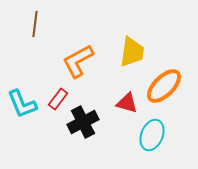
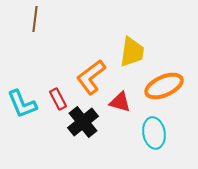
brown line: moved 5 px up
orange L-shape: moved 13 px right, 16 px down; rotated 9 degrees counterclockwise
orange ellipse: rotated 21 degrees clockwise
red rectangle: rotated 65 degrees counterclockwise
red triangle: moved 7 px left, 1 px up
black cross: rotated 12 degrees counterclockwise
cyan ellipse: moved 2 px right, 2 px up; rotated 32 degrees counterclockwise
